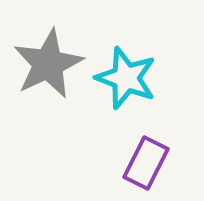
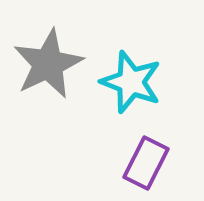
cyan star: moved 5 px right, 4 px down
